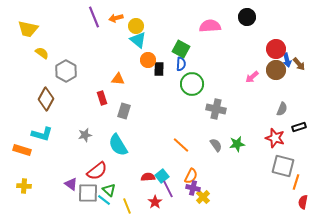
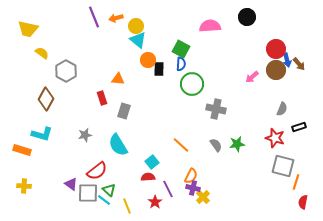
cyan square at (162, 176): moved 10 px left, 14 px up
